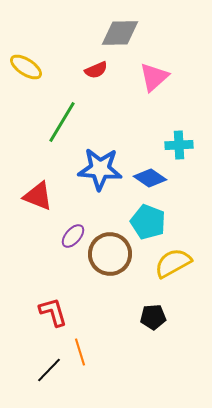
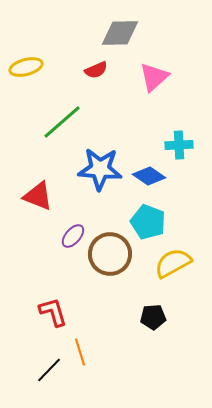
yellow ellipse: rotated 48 degrees counterclockwise
green line: rotated 18 degrees clockwise
blue diamond: moved 1 px left, 2 px up
